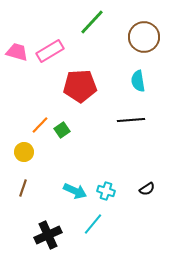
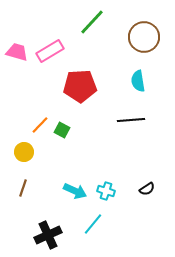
green square: rotated 28 degrees counterclockwise
